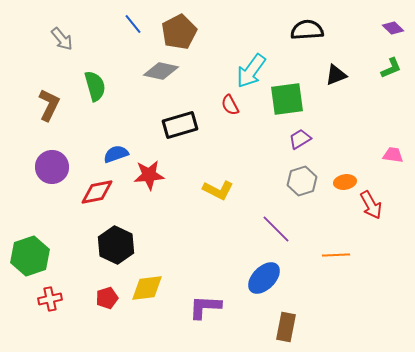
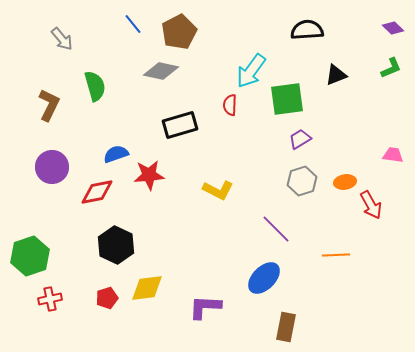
red semicircle: rotated 30 degrees clockwise
